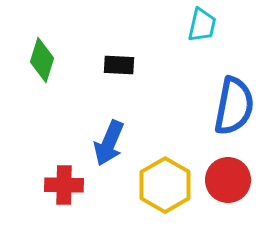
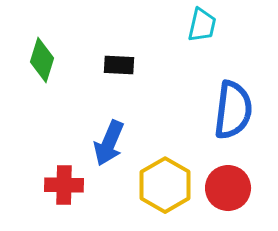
blue semicircle: moved 1 px left, 4 px down; rotated 4 degrees counterclockwise
red circle: moved 8 px down
